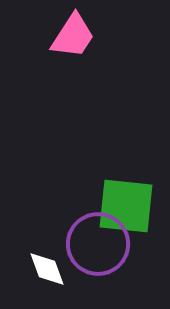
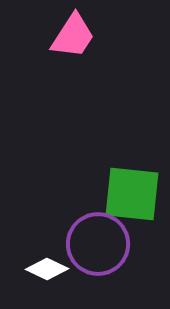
green square: moved 6 px right, 12 px up
white diamond: rotated 45 degrees counterclockwise
